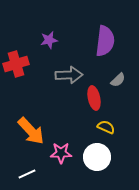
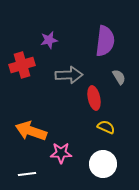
red cross: moved 6 px right, 1 px down
gray semicircle: moved 1 px right, 3 px up; rotated 77 degrees counterclockwise
orange arrow: rotated 152 degrees clockwise
white circle: moved 6 px right, 7 px down
white line: rotated 18 degrees clockwise
